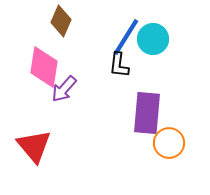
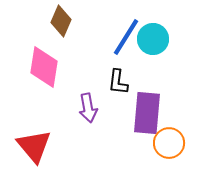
black L-shape: moved 1 px left, 17 px down
purple arrow: moved 24 px right, 19 px down; rotated 52 degrees counterclockwise
